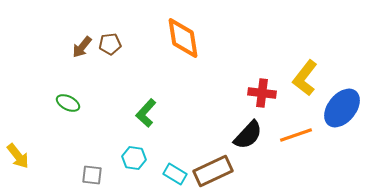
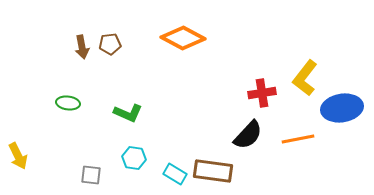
orange diamond: rotated 54 degrees counterclockwise
brown arrow: rotated 50 degrees counterclockwise
red cross: rotated 16 degrees counterclockwise
green ellipse: rotated 20 degrees counterclockwise
blue ellipse: rotated 42 degrees clockwise
green L-shape: moved 18 px left; rotated 108 degrees counterclockwise
orange line: moved 2 px right, 4 px down; rotated 8 degrees clockwise
yellow arrow: rotated 12 degrees clockwise
brown rectangle: rotated 33 degrees clockwise
gray square: moved 1 px left
